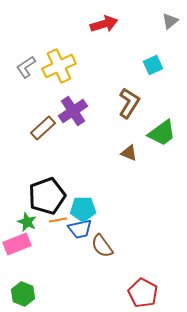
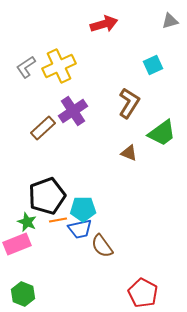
gray triangle: rotated 24 degrees clockwise
